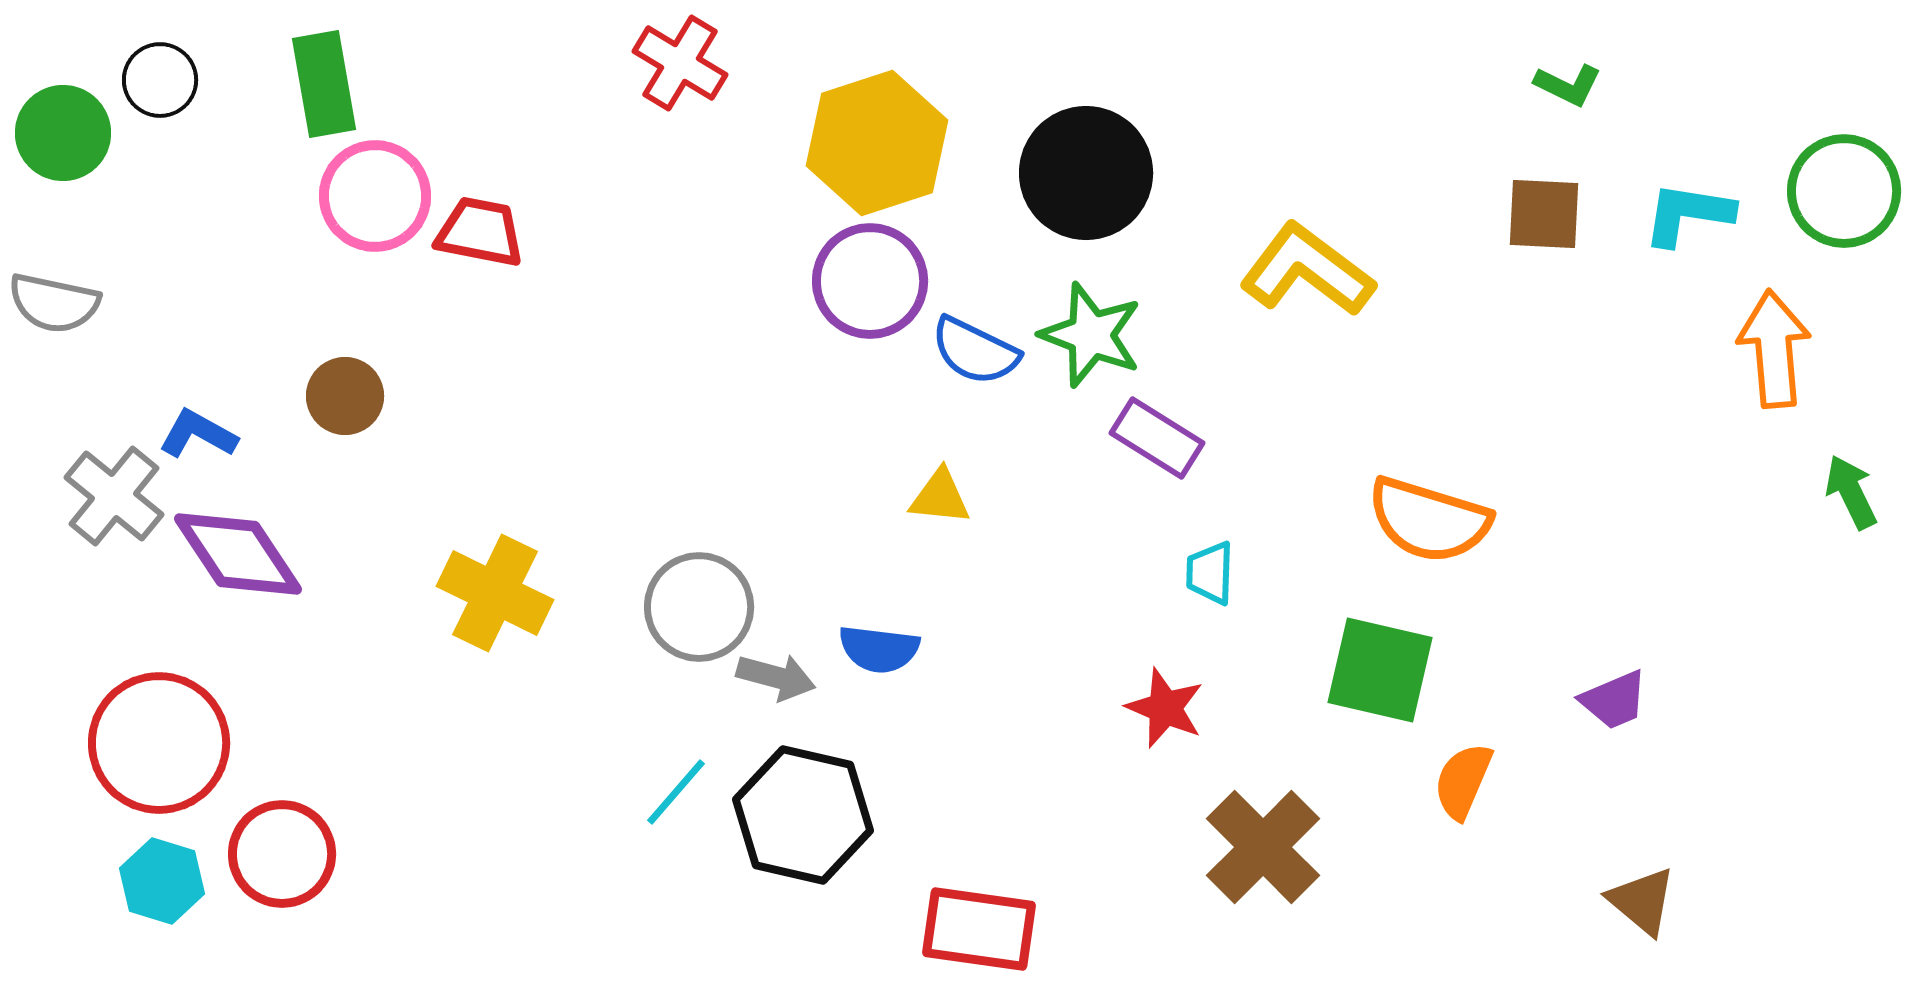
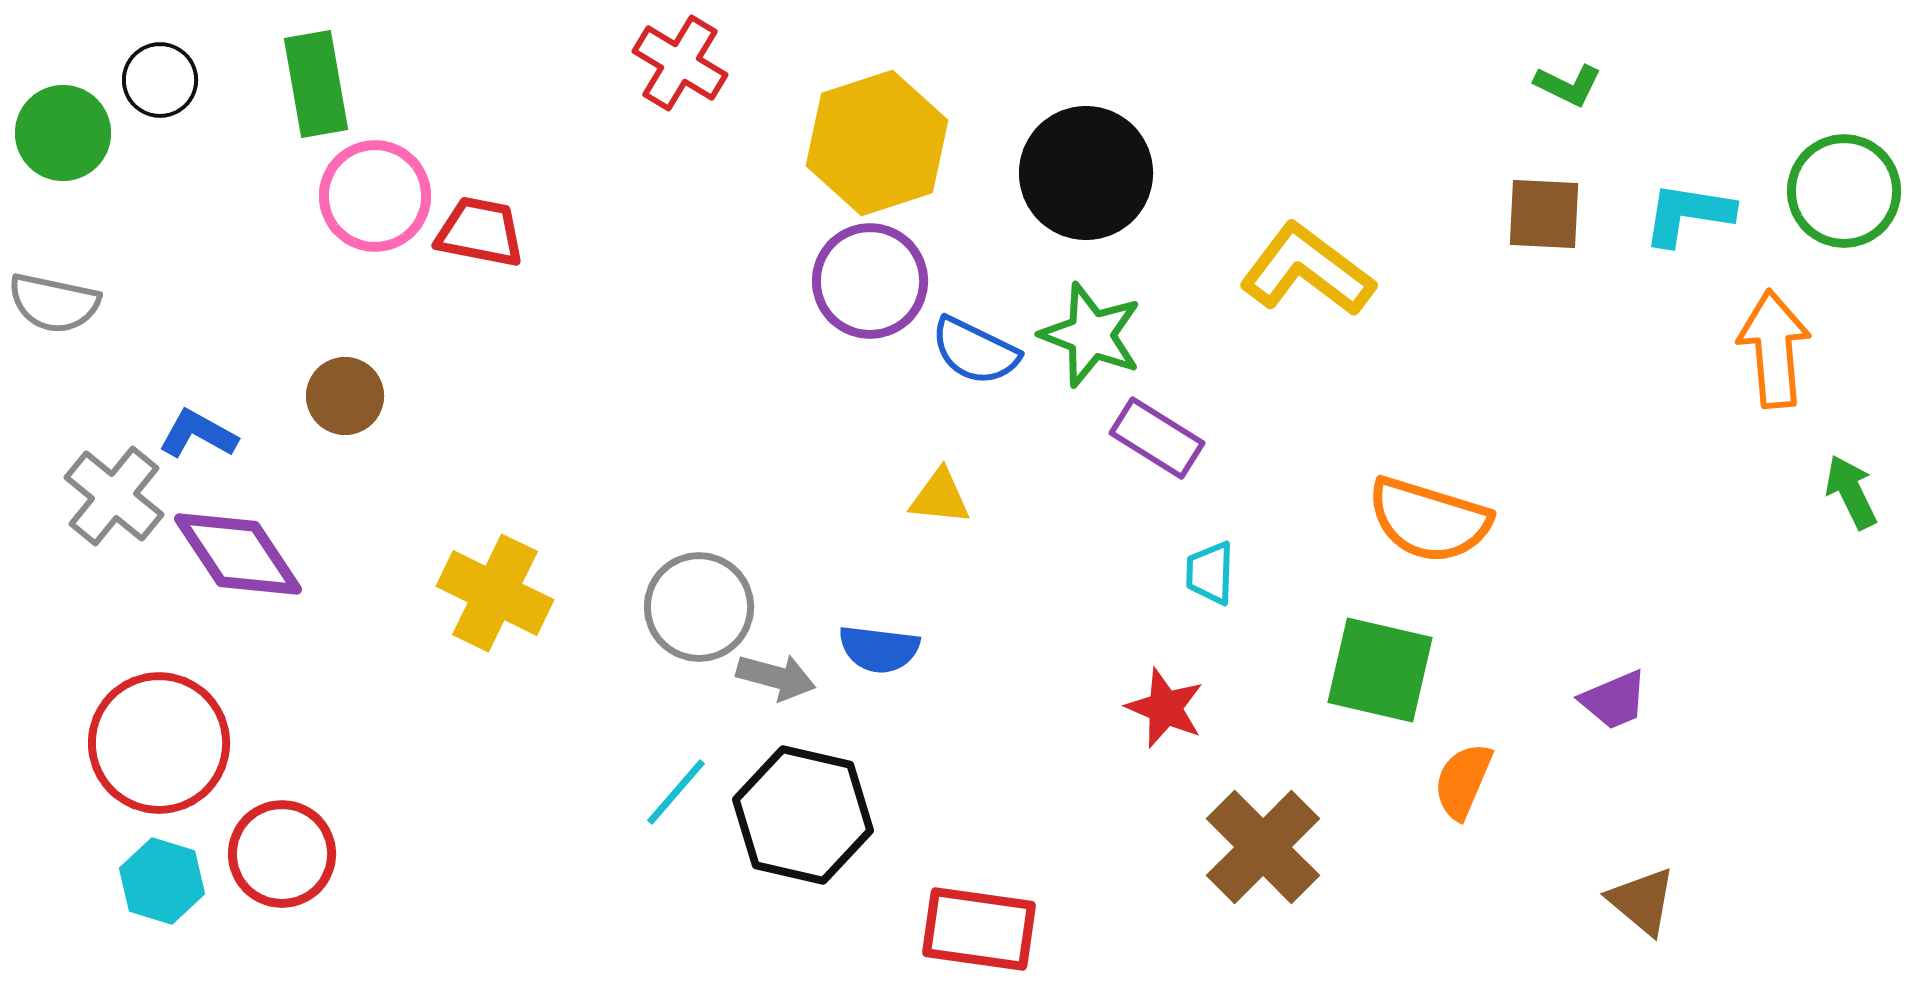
green rectangle at (324, 84): moved 8 px left
